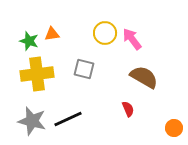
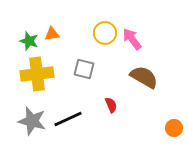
red semicircle: moved 17 px left, 4 px up
